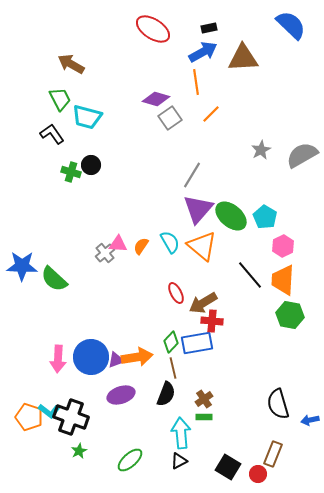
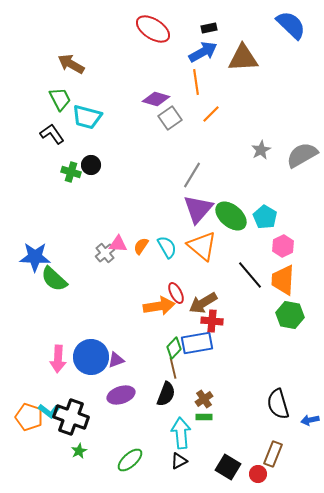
cyan semicircle at (170, 242): moved 3 px left, 5 px down
blue star at (22, 266): moved 13 px right, 9 px up
green diamond at (171, 342): moved 3 px right, 6 px down
orange arrow at (137, 357): moved 22 px right, 51 px up
